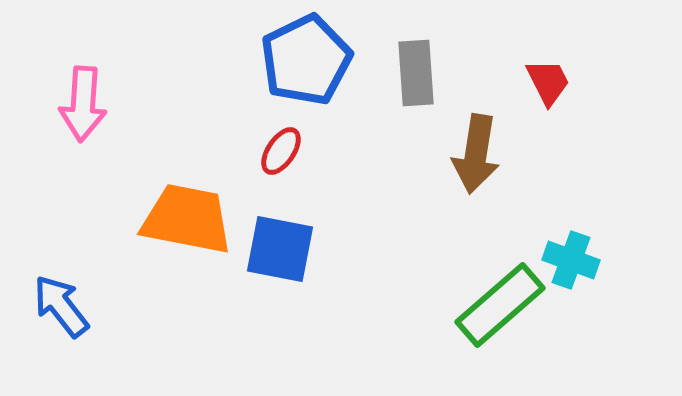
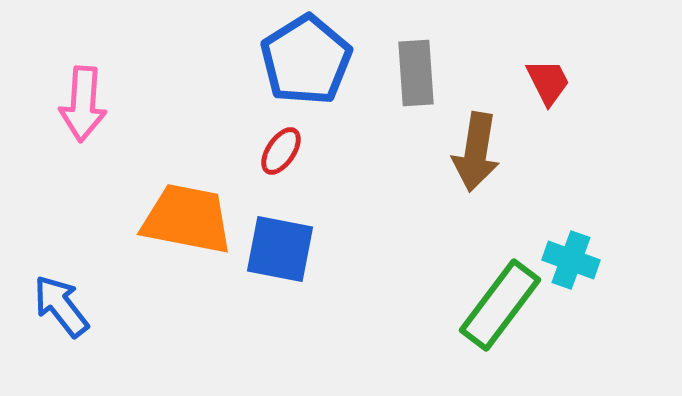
blue pentagon: rotated 6 degrees counterclockwise
brown arrow: moved 2 px up
green rectangle: rotated 12 degrees counterclockwise
